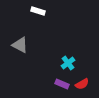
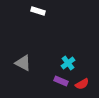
gray triangle: moved 3 px right, 18 px down
purple rectangle: moved 1 px left, 3 px up
